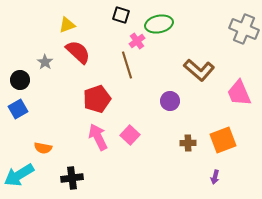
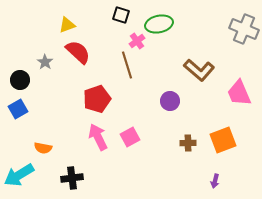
pink square: moved 2 px down; rotated 18 degrees clockwise
purple arrow: moved 4 px down
